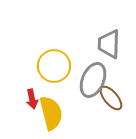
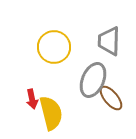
gray trapezoid: moved 3 px up
yellow circle: moved 19 px up
